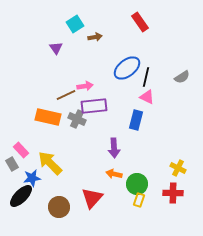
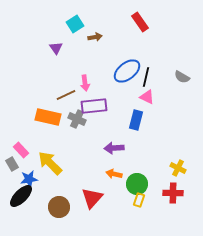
blue ellipse: moved 3 px down
gray semicircle: rotated 63 degrees clockwise
pink arrow: moved 3 px up; rotated 91 degrees clockwise
purple arrow: rotated 90 degrees clockwise
blue star: moved 3 px left, 1 px down
